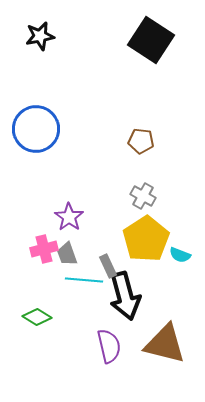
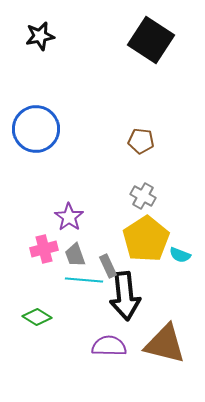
gray trapezoid: moved 8 px right, 1 px down
black arrow: rotated 9 degrees clockwise
purple semicircle: rotated 76 degrees counterclockwise
